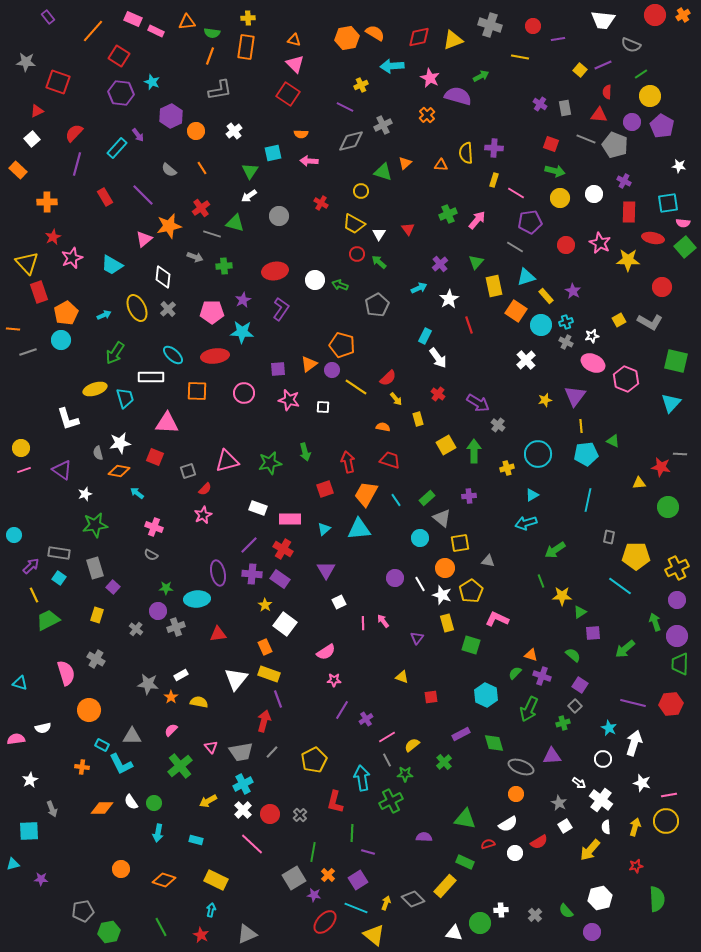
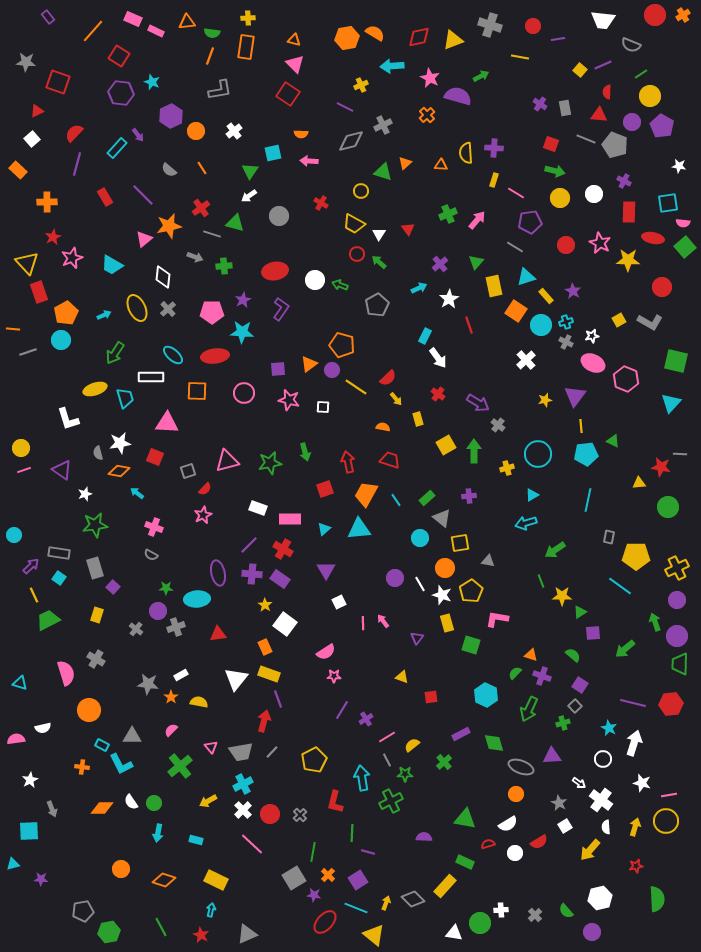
pink L-shape at (497, 619): rotated 15 degrees counterclockwise
pink star at (334, 680): moved 4 px up
